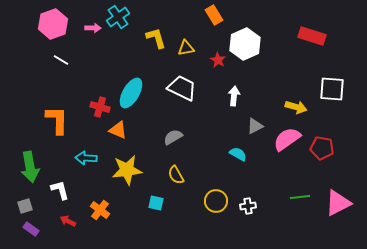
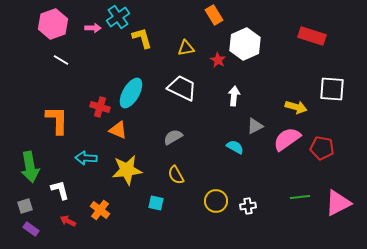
yellow L-shape: moved 14 px left
cyan semicircle: moved 3 px left, 7 px up
